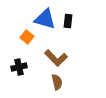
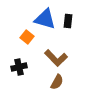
brown semicircle: rotated 42 degrees clockwise
